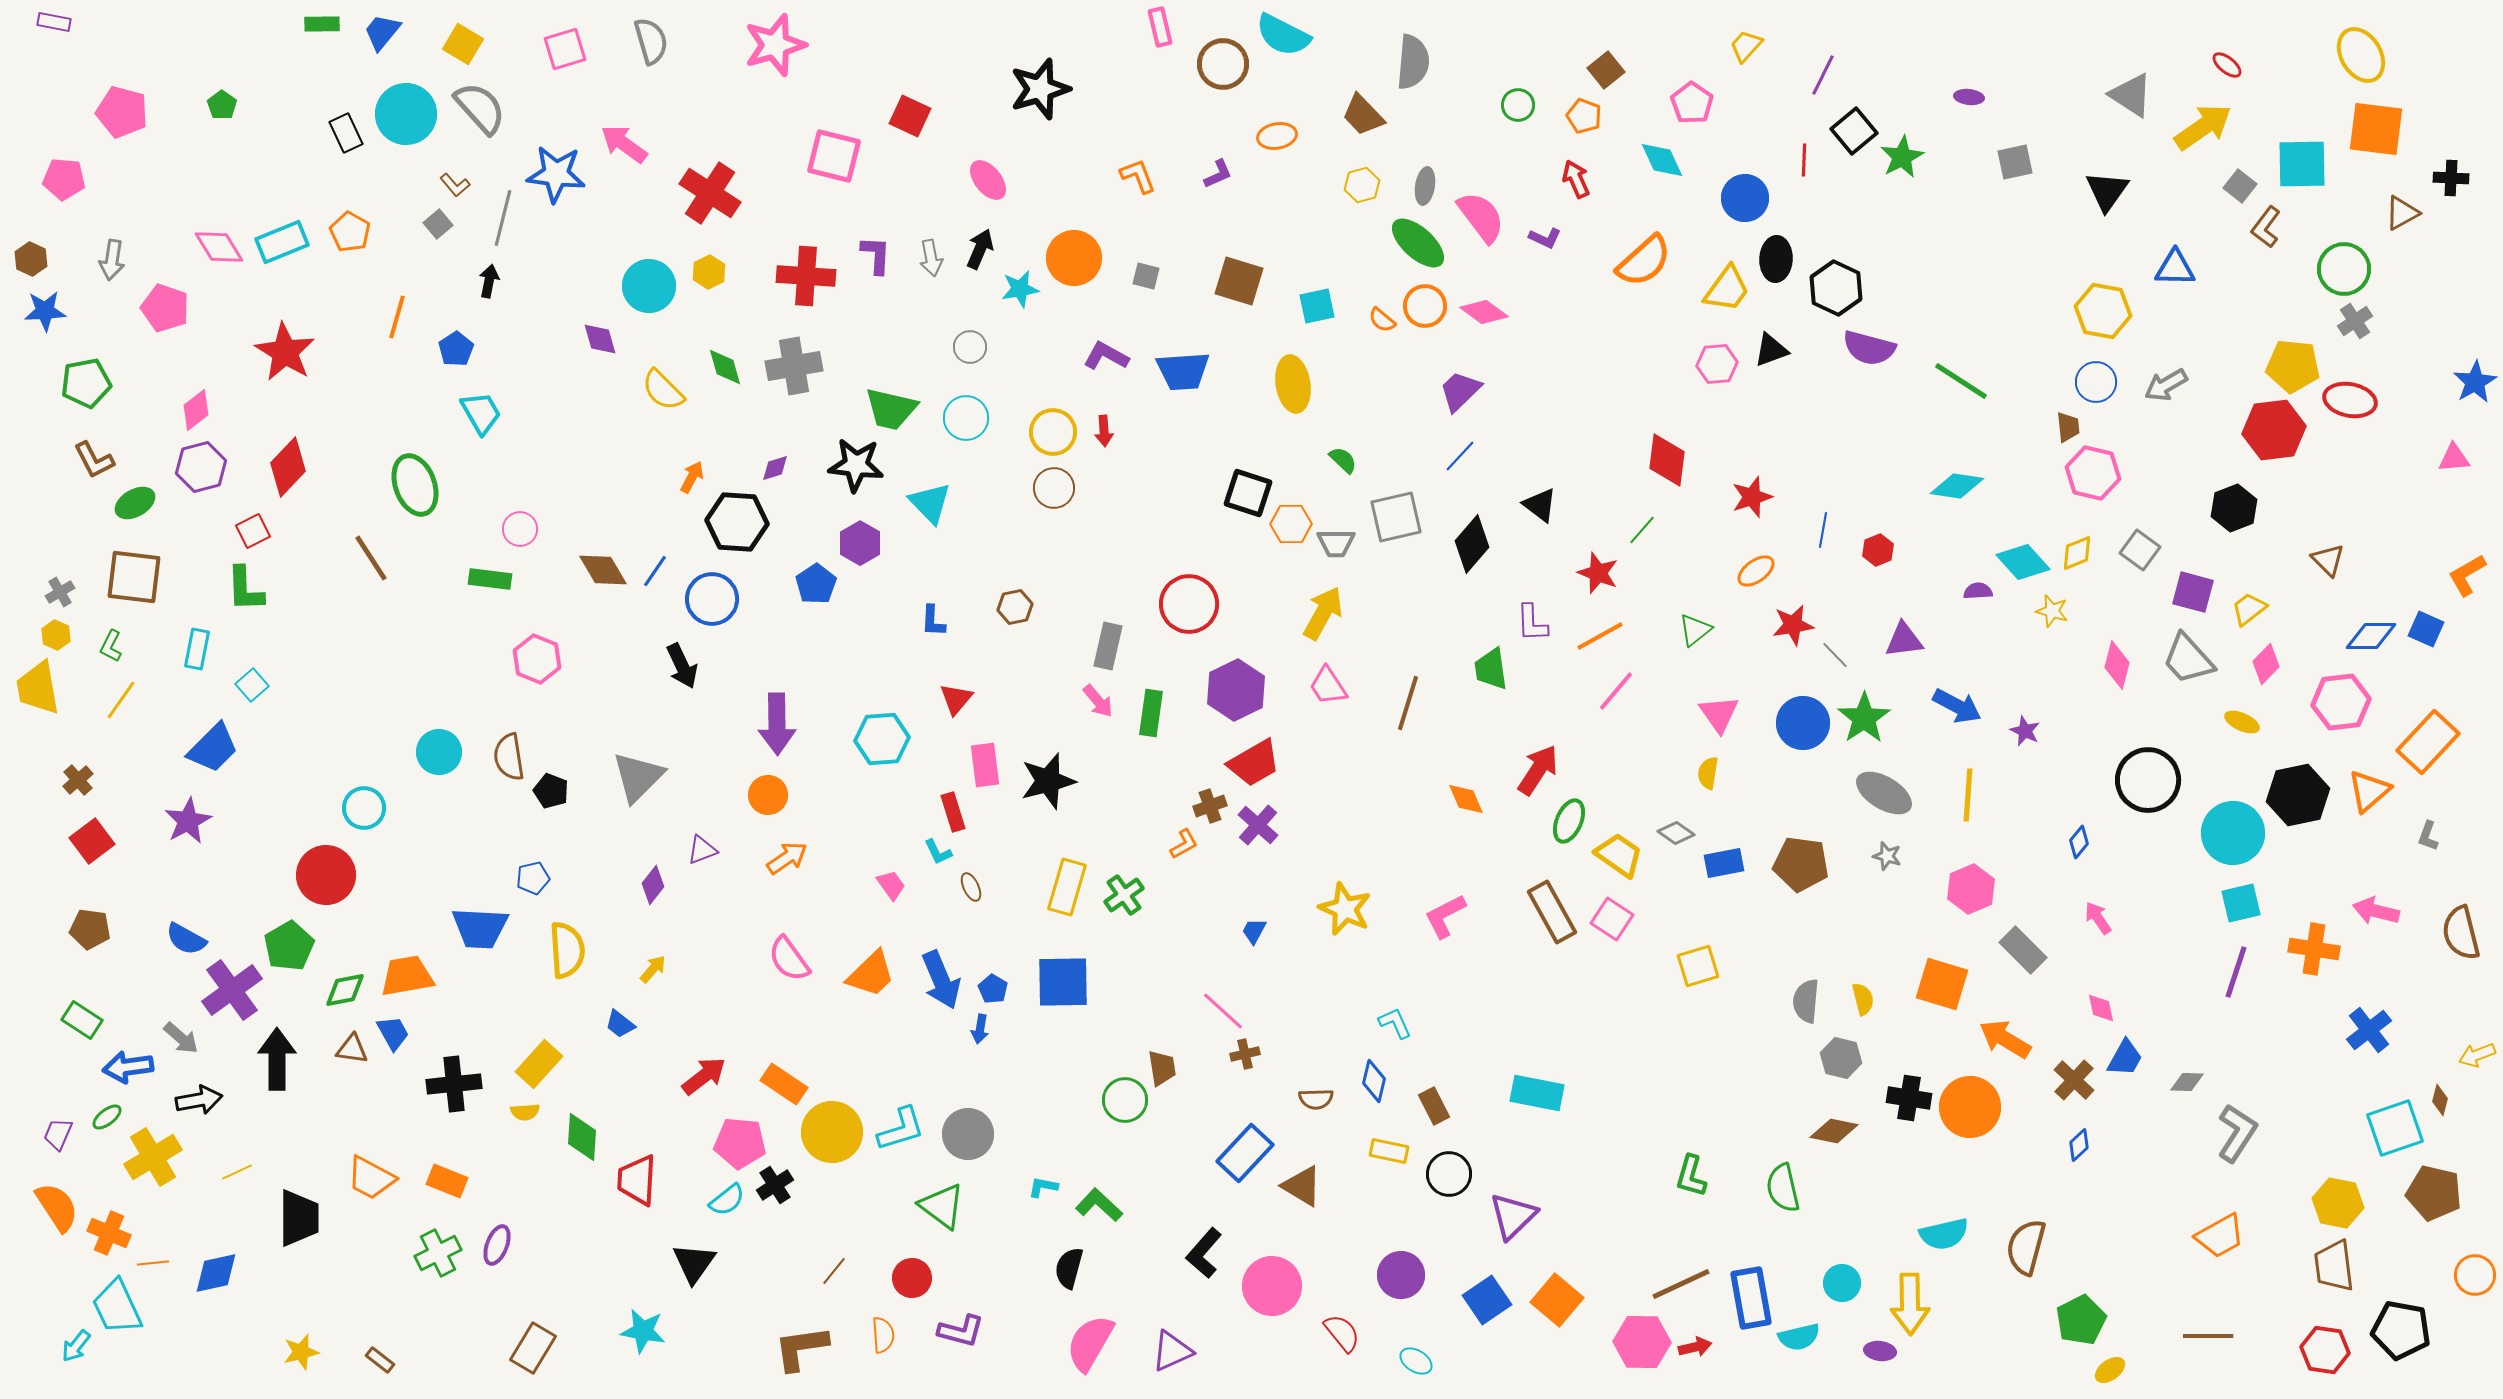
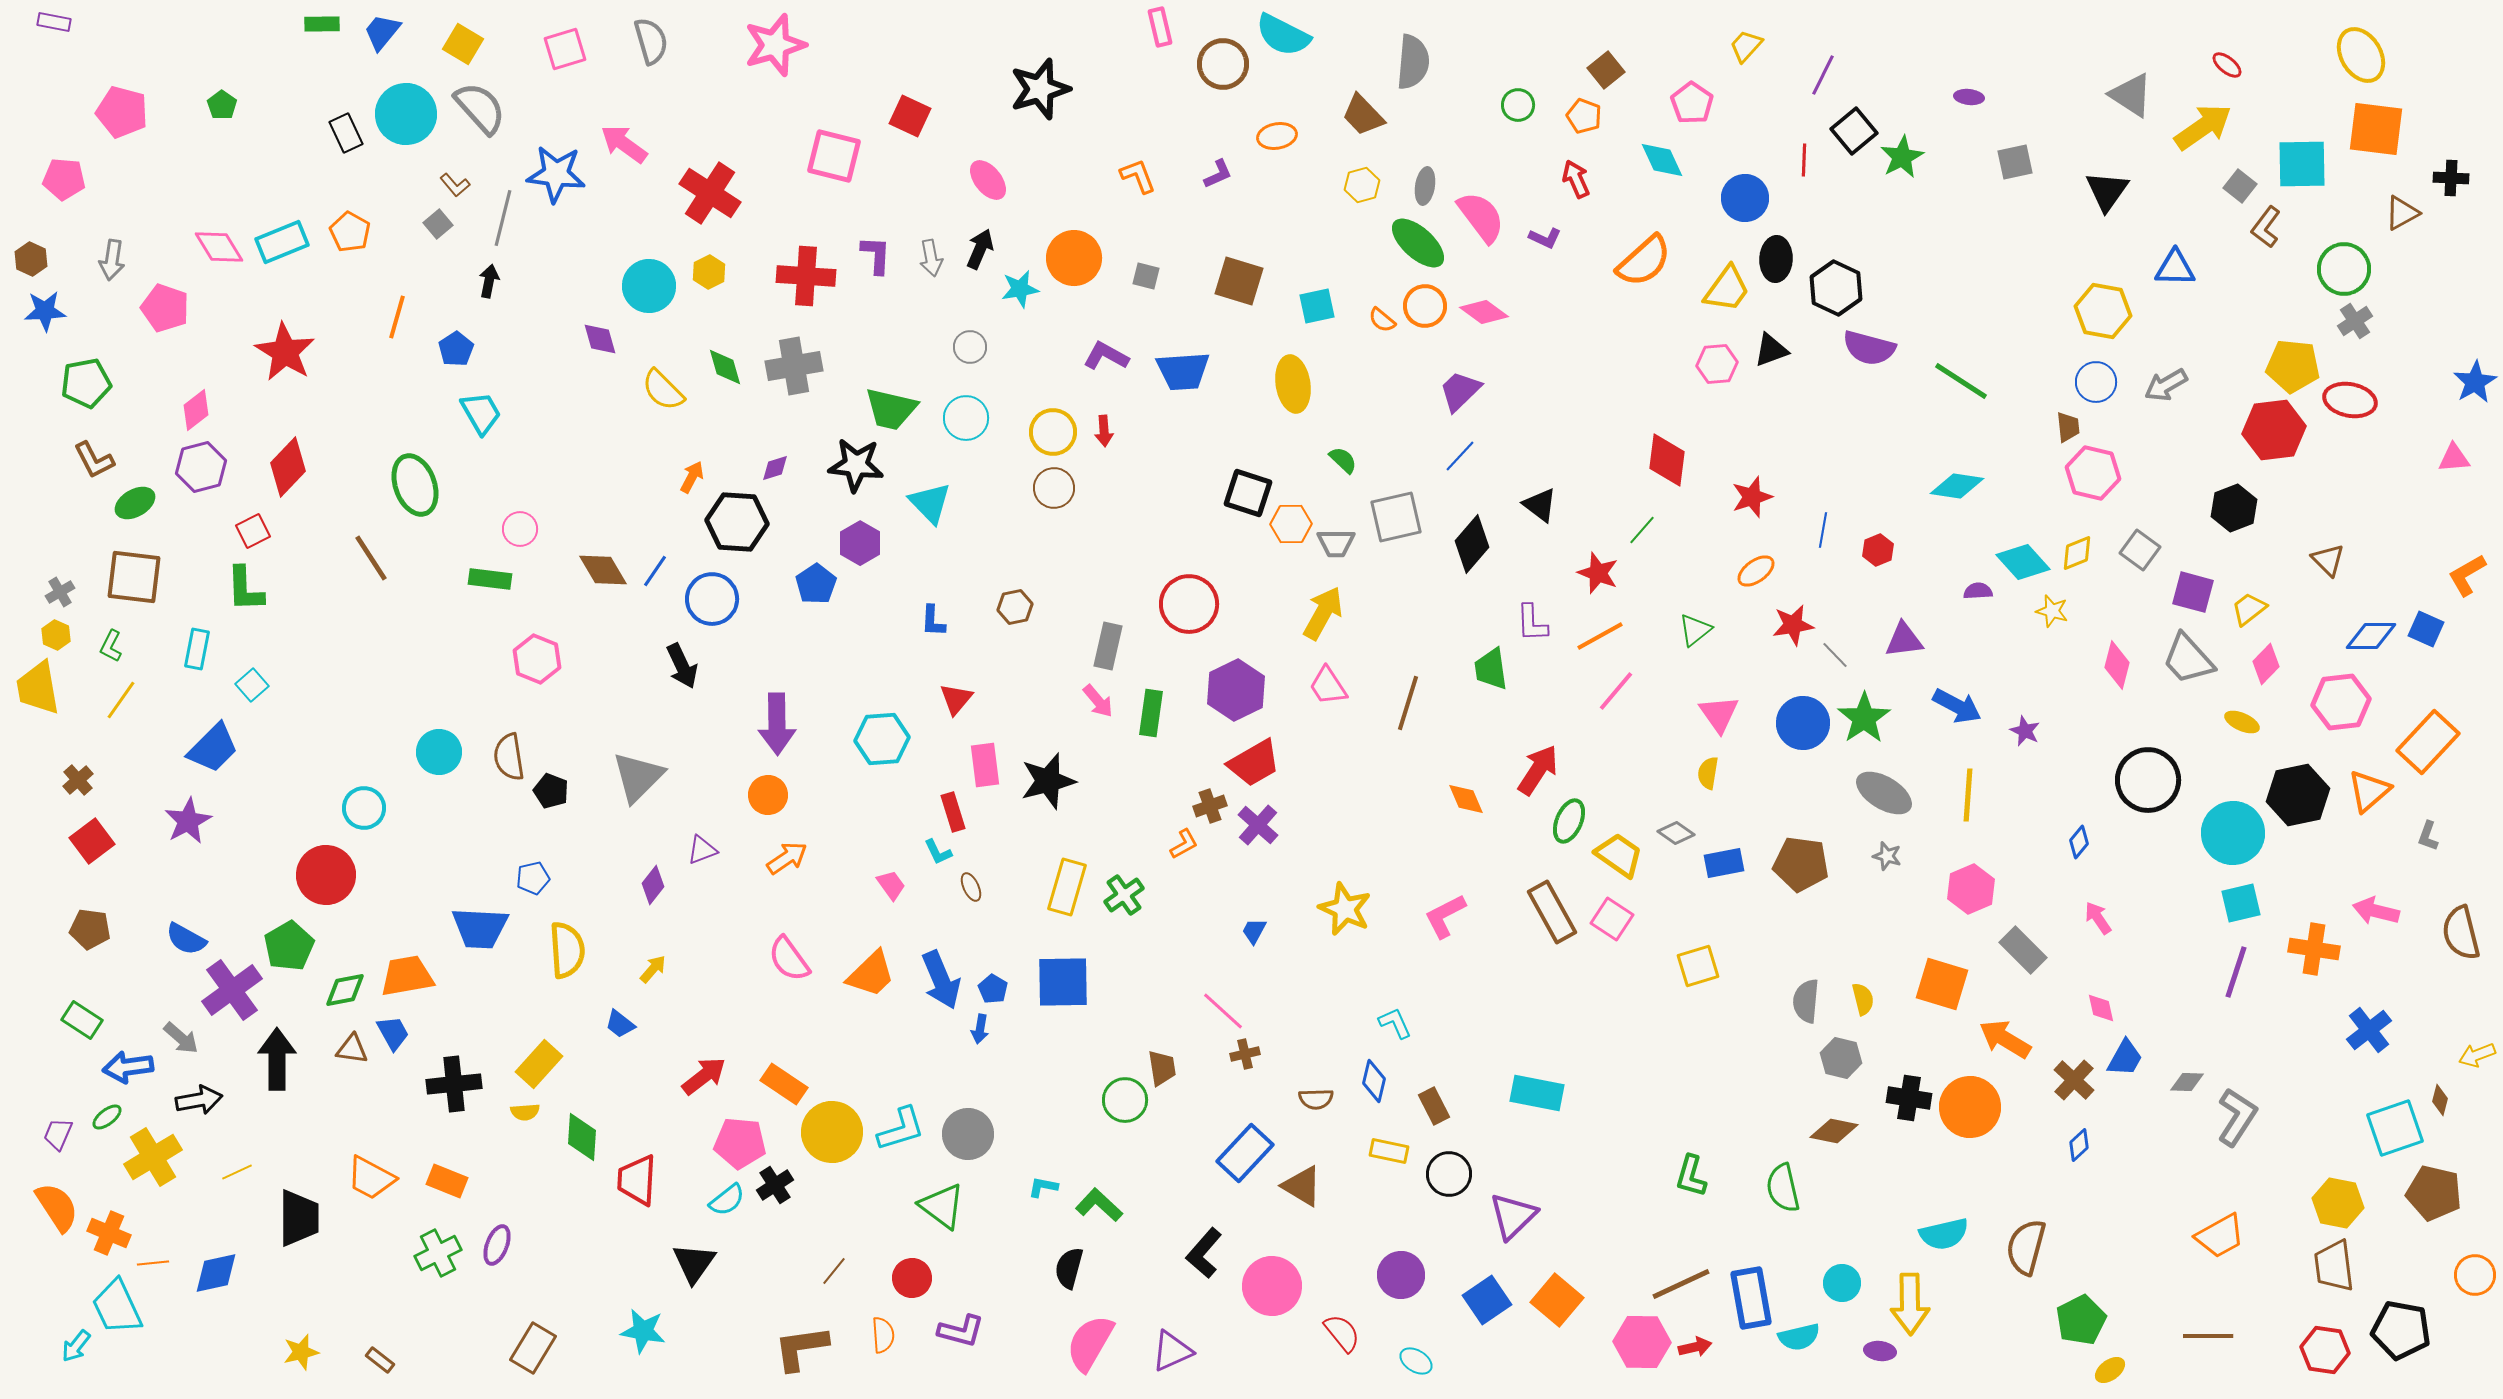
gray L-shape at (2237, 1133): moved 16 px up
